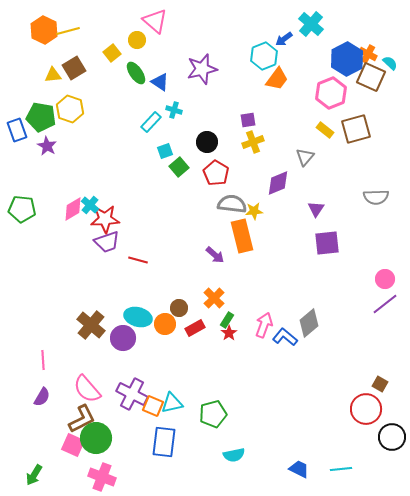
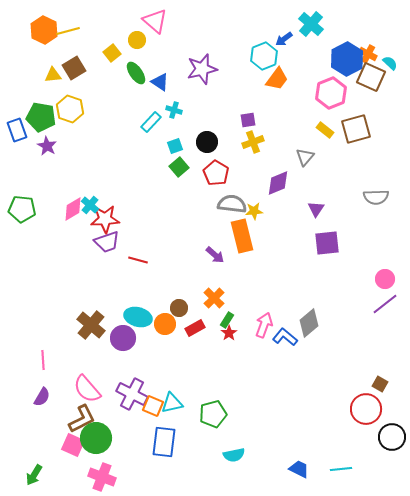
cyan square at (165, 151): moved 10 px right, 5 px up
